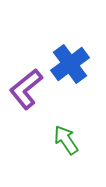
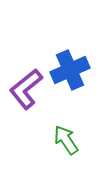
blue cross: moved 6 px down; rotated 12 degrees clockwise
